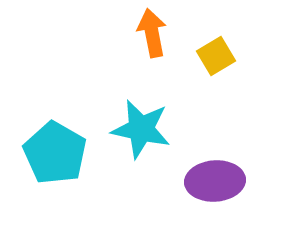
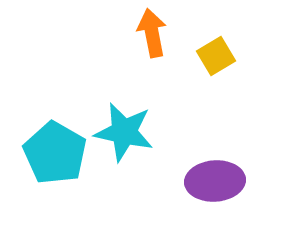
cyan star: moved 17 px left, 3 px down
